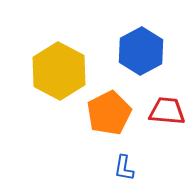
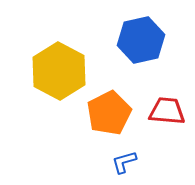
blue hexagon: moved 11 px up; rotated 15 degrees clockwise
blue L-shape: moved 6 px up; rotated 64 degrees clockwise
